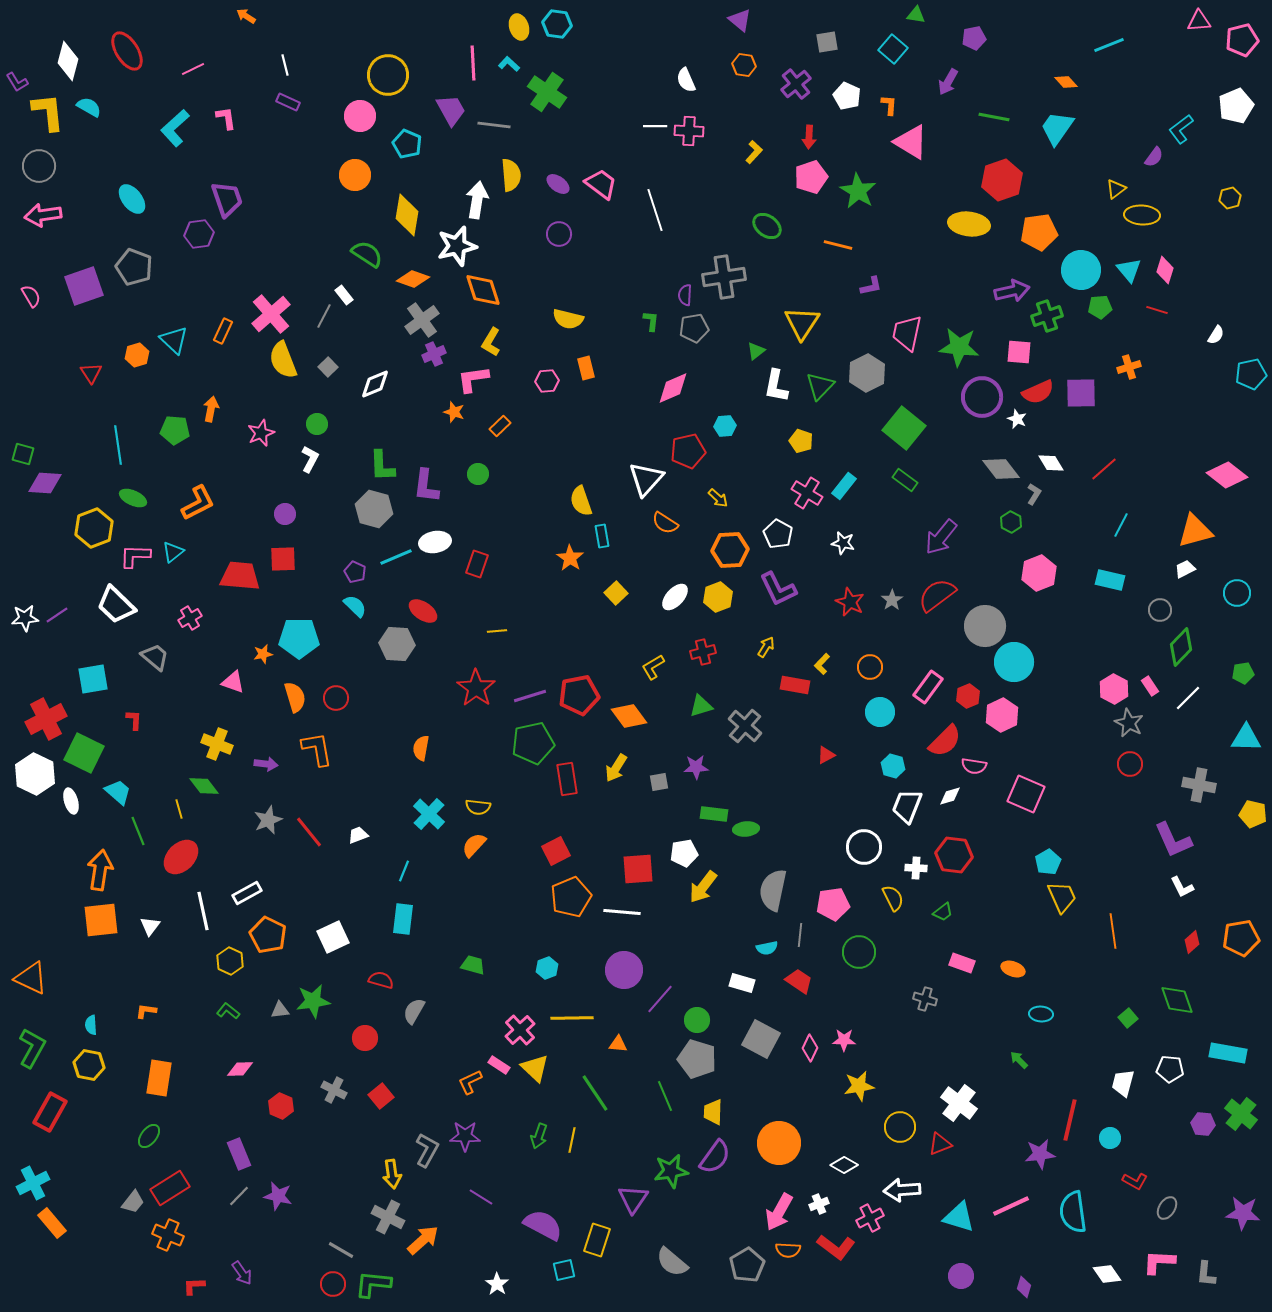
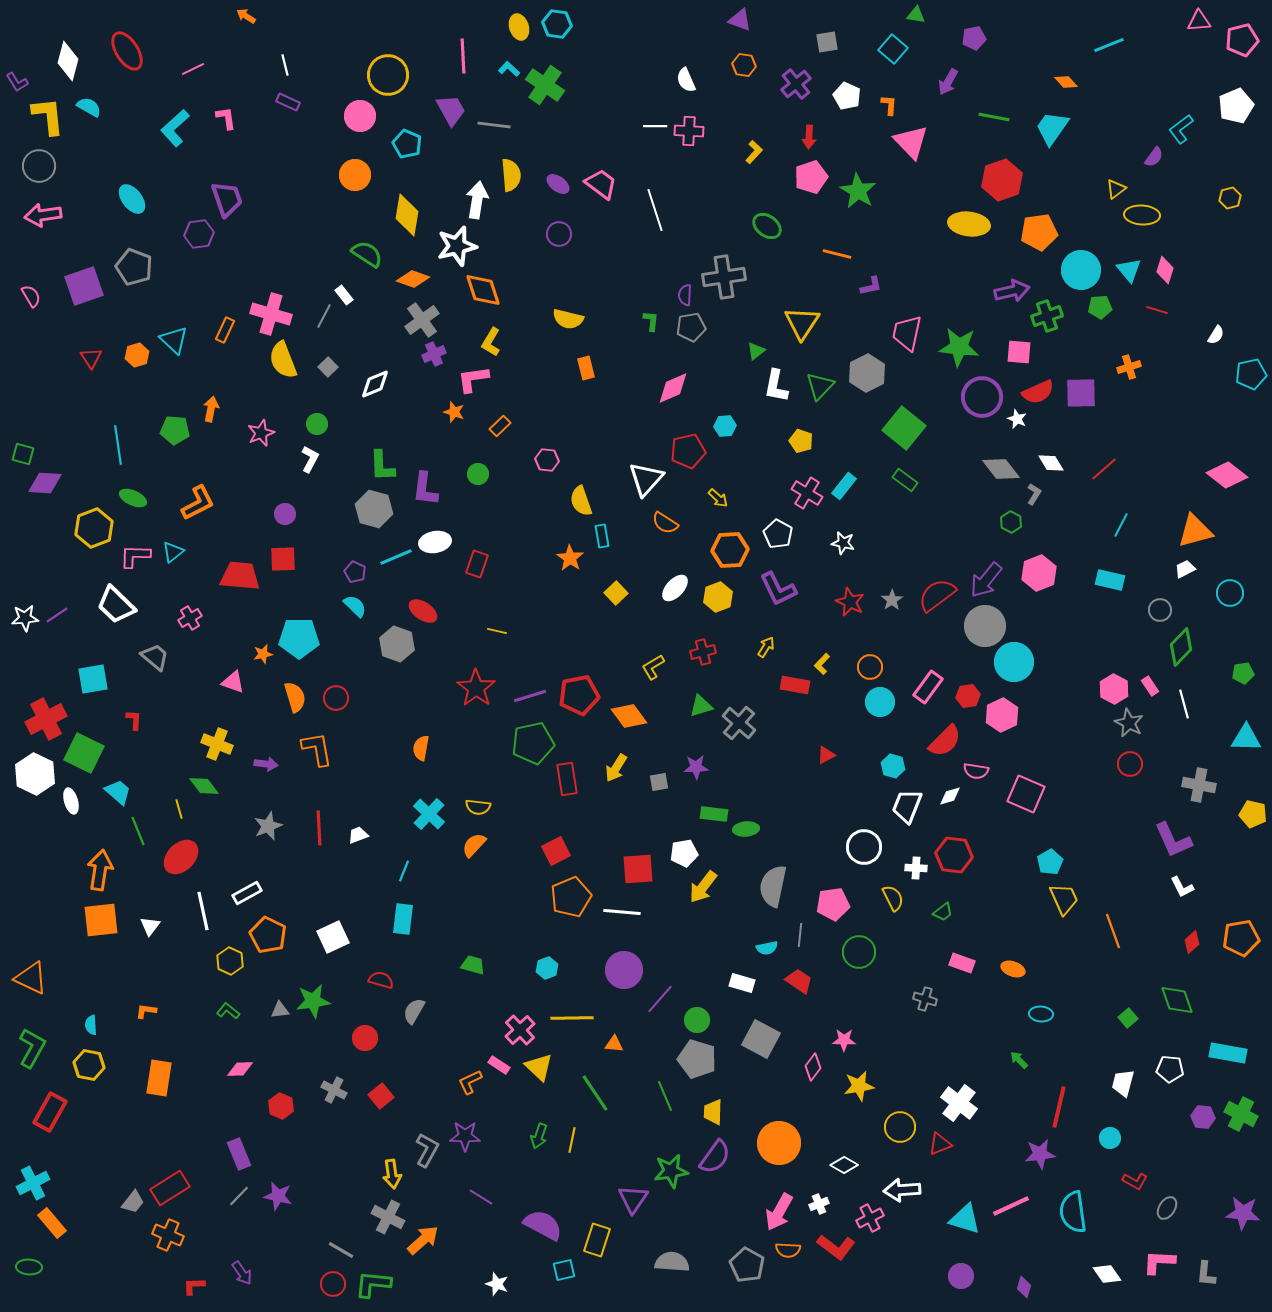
purple triangle at (740, 20): rotated 20 degrees counterclockwise
pink line at (473, 63): moved 10 px left, 7 px up
cyan L-shape at (509, 64): moved 5 px down
green cross at (547, 92): moved 2 px left, 7 px up
yellow L-shape at (48, 112): moved 4 px down
cyan trapezoid at (1057, 128): moved 5 px left
pink triangle at (911, 142): rotated 15 degrees clockwise
orange line at (838, 245): moved 1 px left, 9 px down
pink cross at (271, 314): rotated 33 degrees counterclockwise
gray pentagon at (694, 328): moved 3 px left, 1 px up
orange rectangle at (223, 331): moved 2 px right, 1 px up
red triangle at (91, 373): moved 15 px up
pink hexagon at (547, 381): moved 79 px down; rotated 10 degrees clockwise
purple L-shape at (426, 486): moved 1 px left, 3 px down
purple arrow at (941, 537): moved 45 px right, 43 px down
cyan circle at (1237, 593): moved 7 px left
white ellipse at (675, 597): moved 9 px up
yellow line at (497, 631): rotated 18 degrees clockwise
gray hexagon at (397, 644): rotated 16 degrees clockwise
red hexagon at (968, 696): rotated 15 degrees clockwise
white line at (1188, 698): moved 4 px left, 6 px down; rotated 60 degrees counterclockwise
cyan circle at (880, 712): moved 10 px up
gray cross at (745, 726): moved 6 px left, 3 px up
pink semicircle at (974, 766): moved 2 px right, 5 px down
gray star at (268, 820): moved 6 px down
red line at (309, 832): moved 10 px right, 4 px up; rotated 36 degrees clockwise
cyan pentagon at (1048, 862): moved 2 px right
gray semicircle at (773, 890): moved 4 px up
yellow trapezoid at (1062, 897): moved 2 px right, 2 px down
orange line at (1113, 931): rotated 12 degrees counterclockwise
orange triangle at (618, 1044): moved 4 px left
pink diamond at (810, 1048): moved 3 px right, 19 px down; rotated 12 degrees clockwise
yellow triangle at (535, 1068): moved 4 px right, 1 px up
green cross at (1241, 1114): rotated 12 degrees counterclockwise
red line at (1070, 1120): moved 11 px left, 13 px up
purple hexagon at (1203, 1124): moved 7 px up
green ellipse at (149, 1136): moved 120 px left, 131 px down; rotated 55 degrees clockwise
cyan triangle at (959, 1217): moved 6 px right, 2 px down
gray semicircle at (672, 1262): rotated 144 degrees clockwise
gray pentagon at (747, 1265): rotated 12 degrees counterclockwise
white star at (497, 1284): rotated 15 degrees counterclockwise
